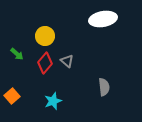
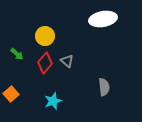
orange square: moved 1 px left, 2 px up
